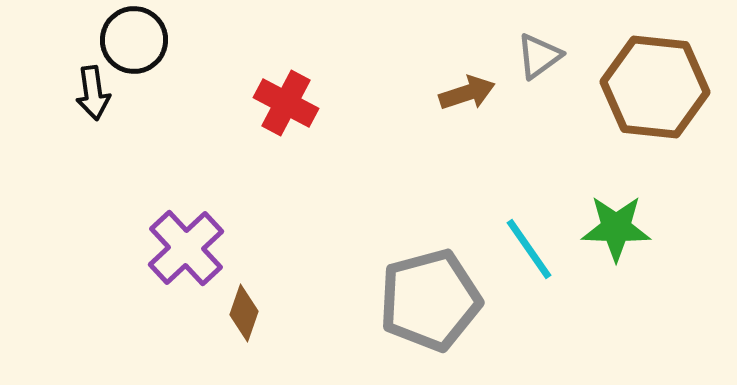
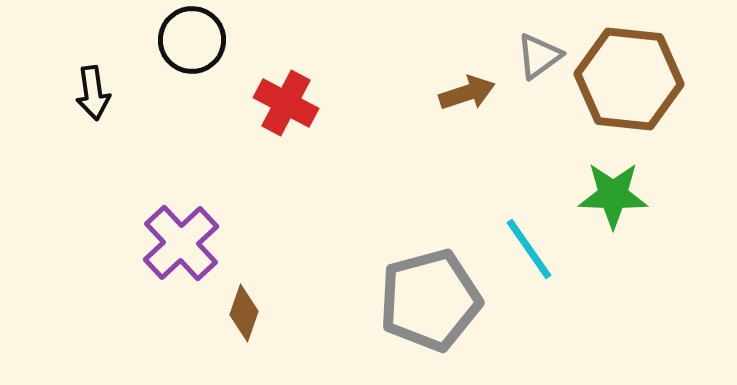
black circle: moved 58 px right
brown hexagon: moved 26 px left, 8 px up
green star: moved 3 px left, 33 px up
purple cross: moved 5 px left, 5 px up
